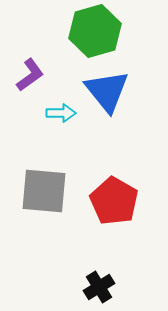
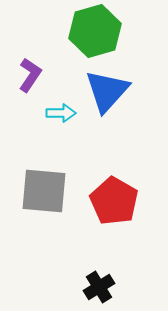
purple L-shape: rotated 20 degrees counterclockwise
blue triangle: rotated 21 degrees clockwise
